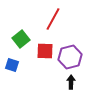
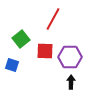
purple hexagon: rotated 15 degrees clockwise
